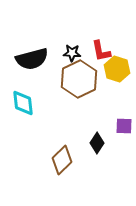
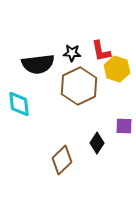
black semicircle: moved 6 px right, 5 px down; rotated 8 degrees clockwise
brown hexagon: moved 7 px down
cyan diamond: moved 4 px left, 1 px down
